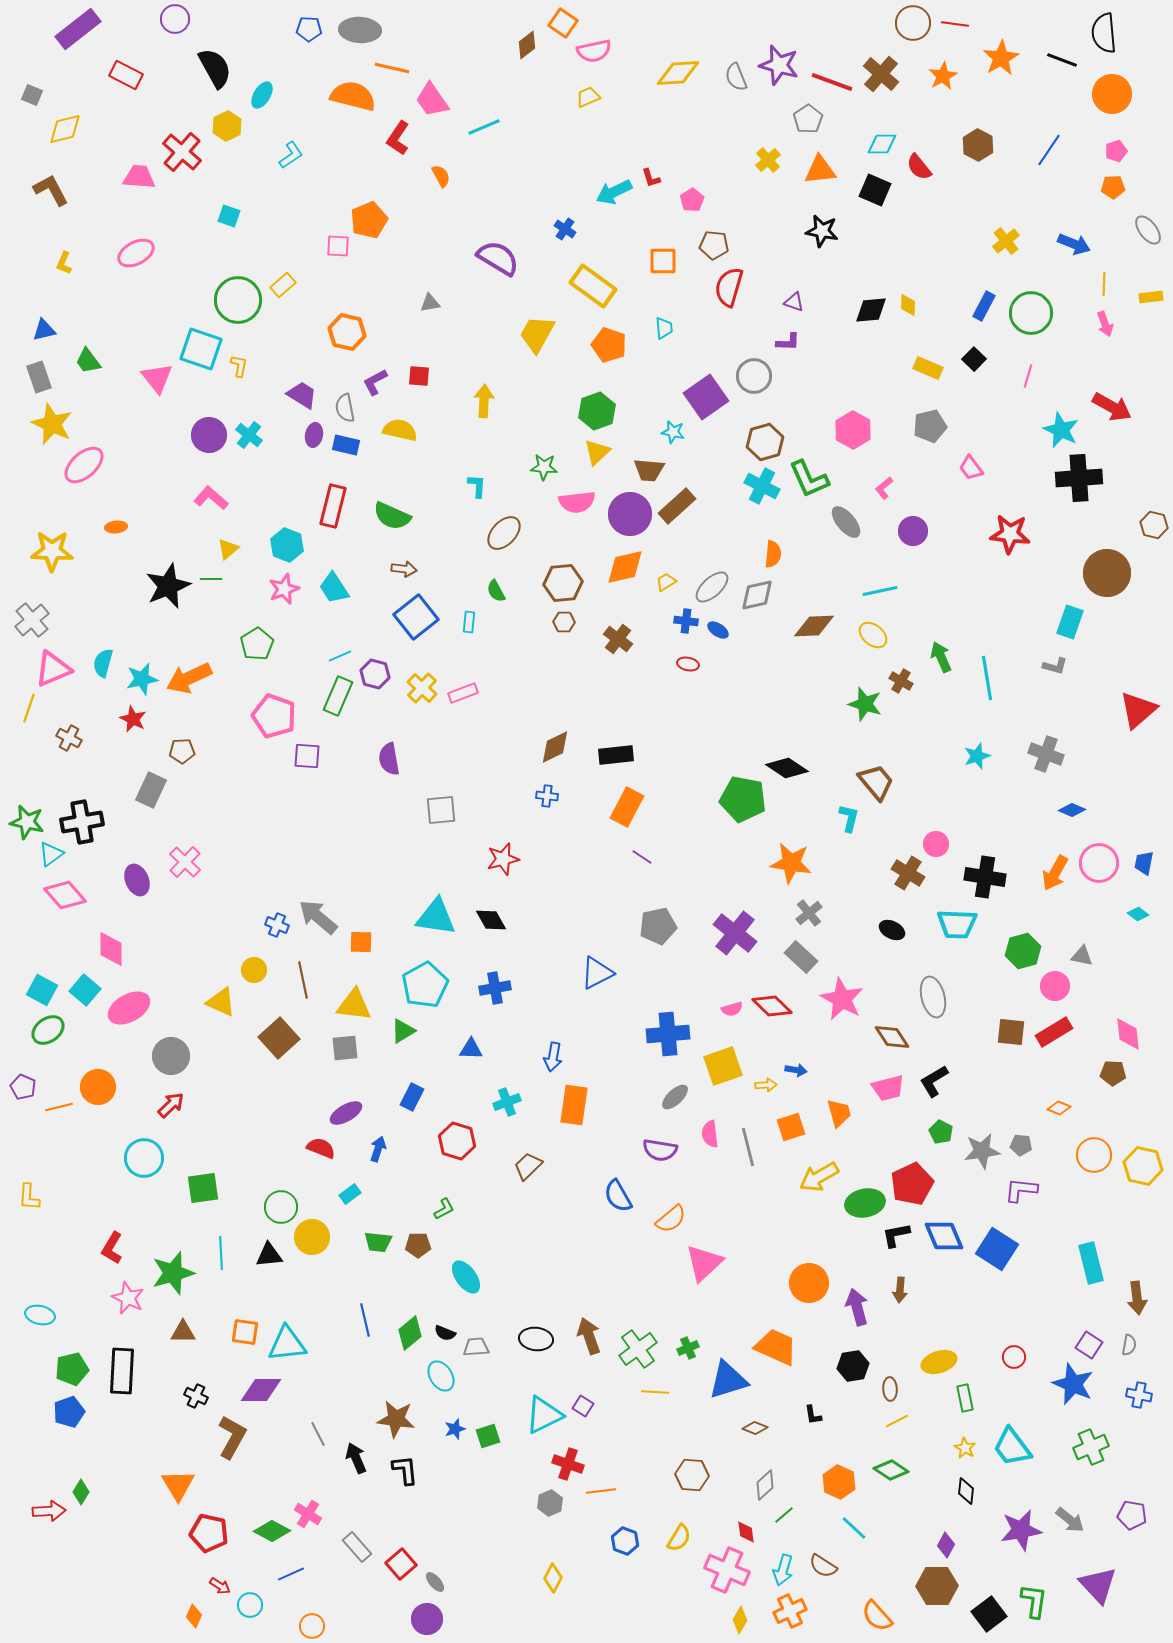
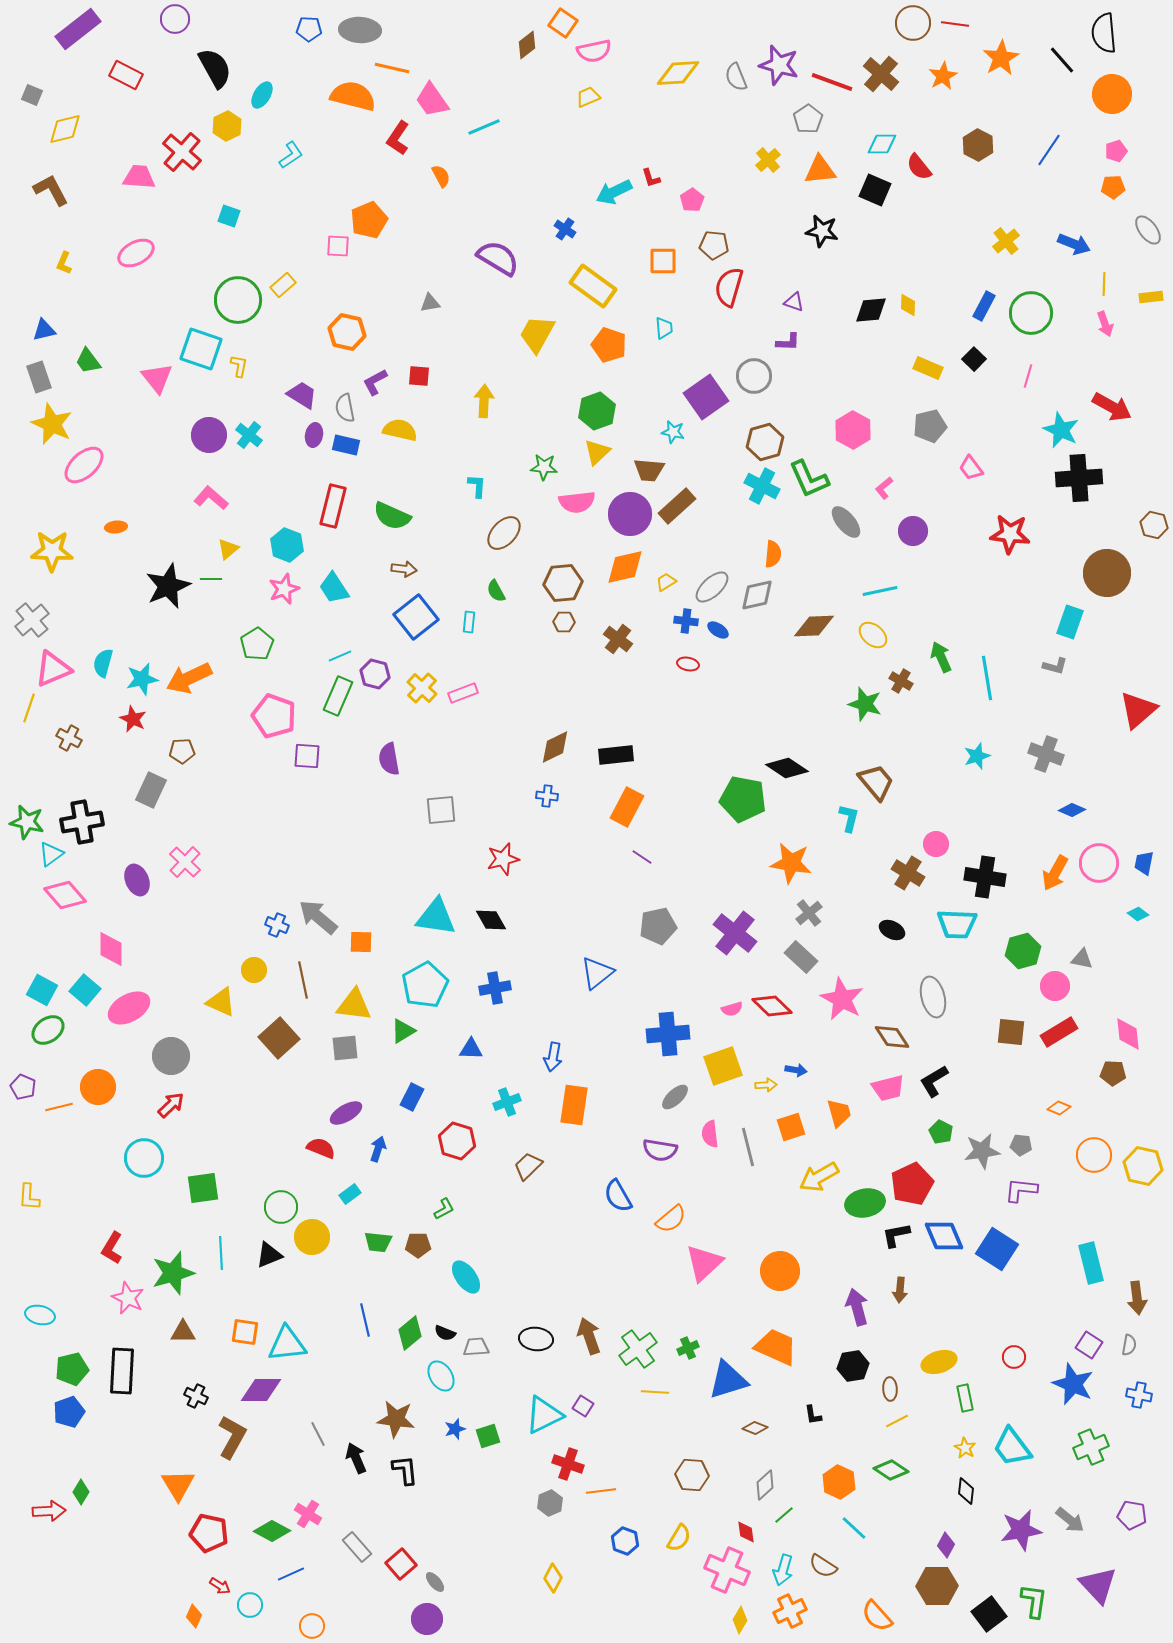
black line at (1062, 60): rotated 28 degrees clockwise
gray triangle at (1082, 956): moved 3 px down
blue triangle at (597, 973): rotated 12 degrees counterclockwise
red rectangle at (1054, 1032): moved 5 px right
black triangle at (269, 1255): rotated 16 degrees counterclockwise
orange circle at (809, 1283): moved 29 px left, 12 px up
